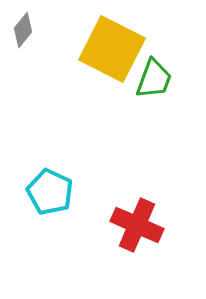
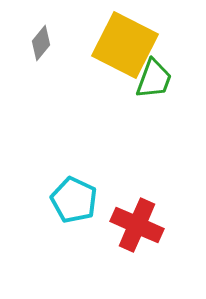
gray diamond: moved 18 px right, 13 px down
yellow square: moved 13 px right, 4 px up
cyan pentagon: moved 24 px right, 8 px down
